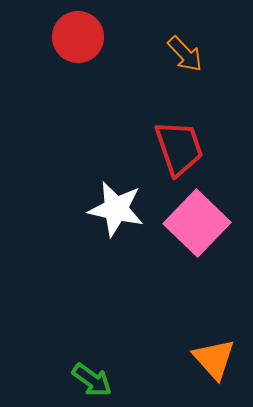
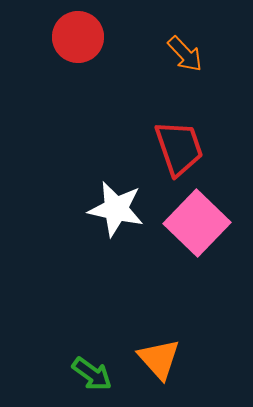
orange triangle: moved 55 px left
green arrow: moved 6 px up
